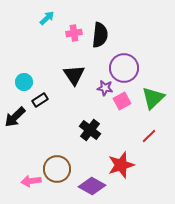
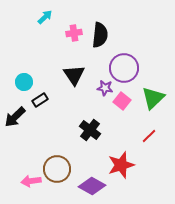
cyan arrow: moved 2 px left, 1 px up
pink square: rotated 24 degrees counterclockwise
